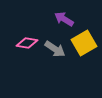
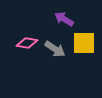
yellow square: rotated 30 degrees clockwise
